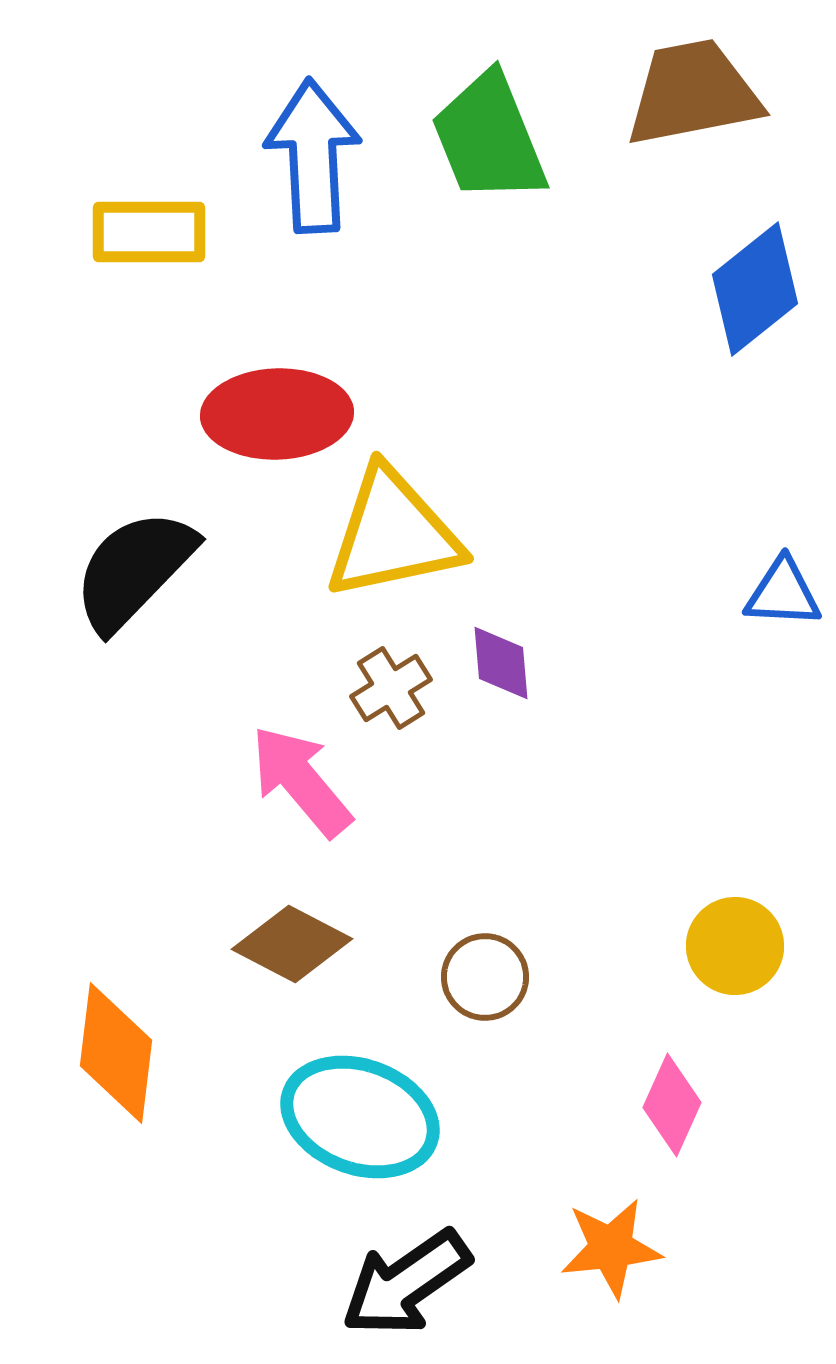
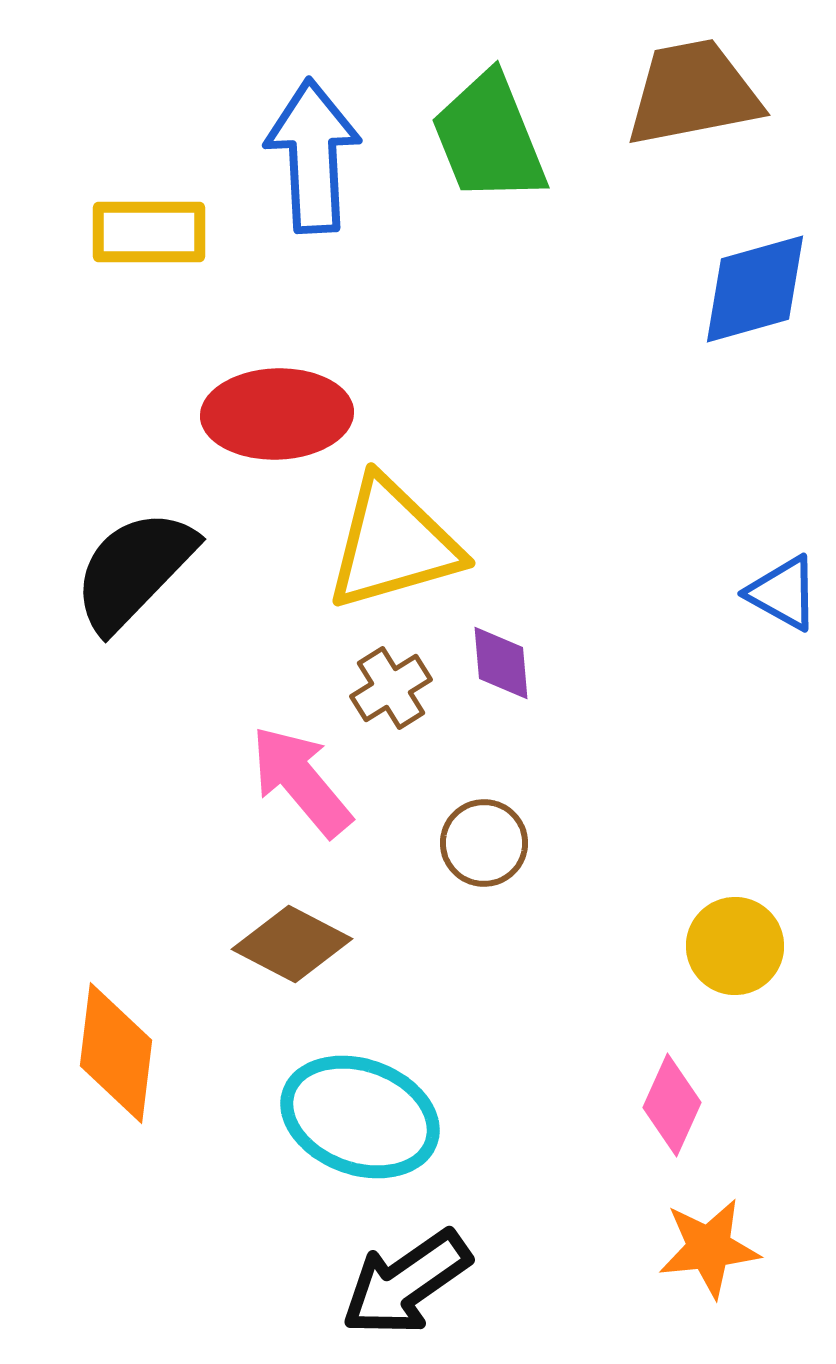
blue diamond: rotated 23 degrees clockwise
yellow triangle: moved 10 px down; rotated 4 degrees counterclockwise
blue triangle: rotated 26 degrees clockwise
brown circle: moved 1 px left, 134 px up
orange star: moved 98 px right
